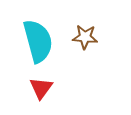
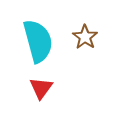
brown star: rotated 30 degrees clockwise
